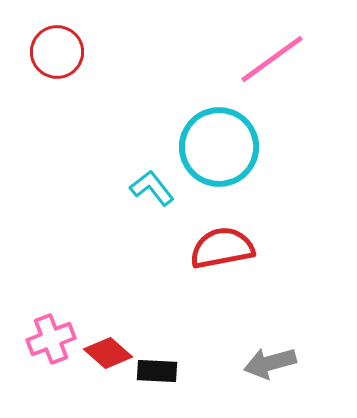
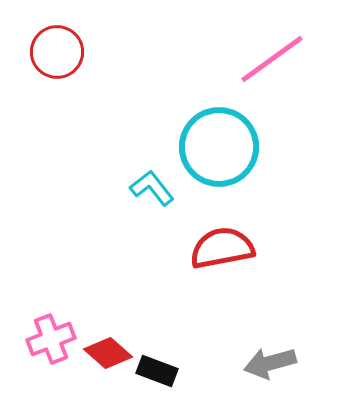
black rectangle: rotated 18 degrees clockwise
